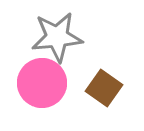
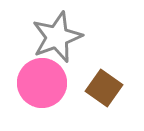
gray star: rotated 15 degrees counterclockwise
